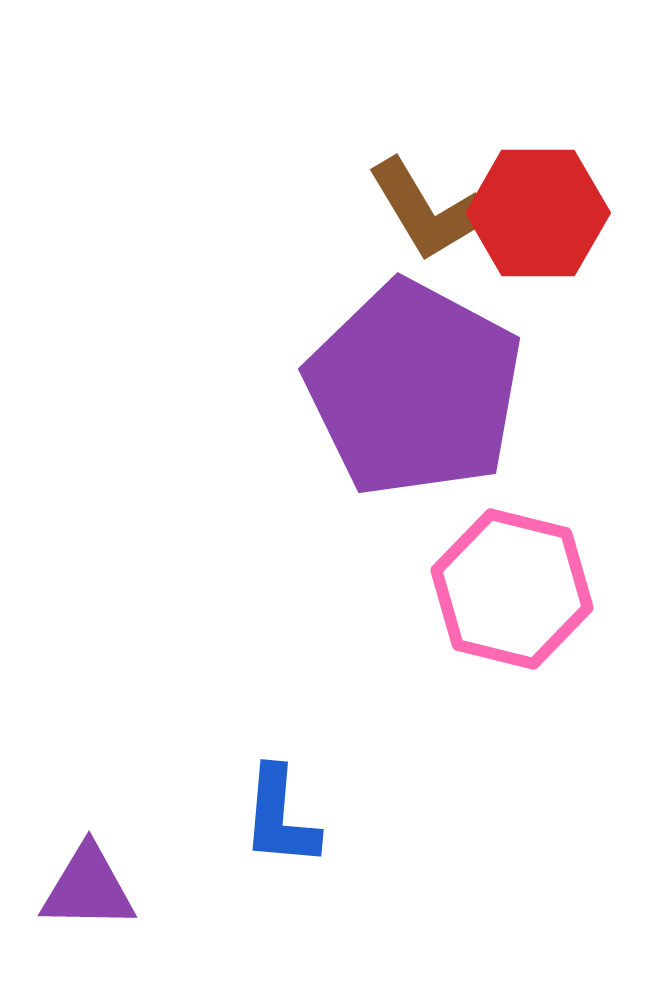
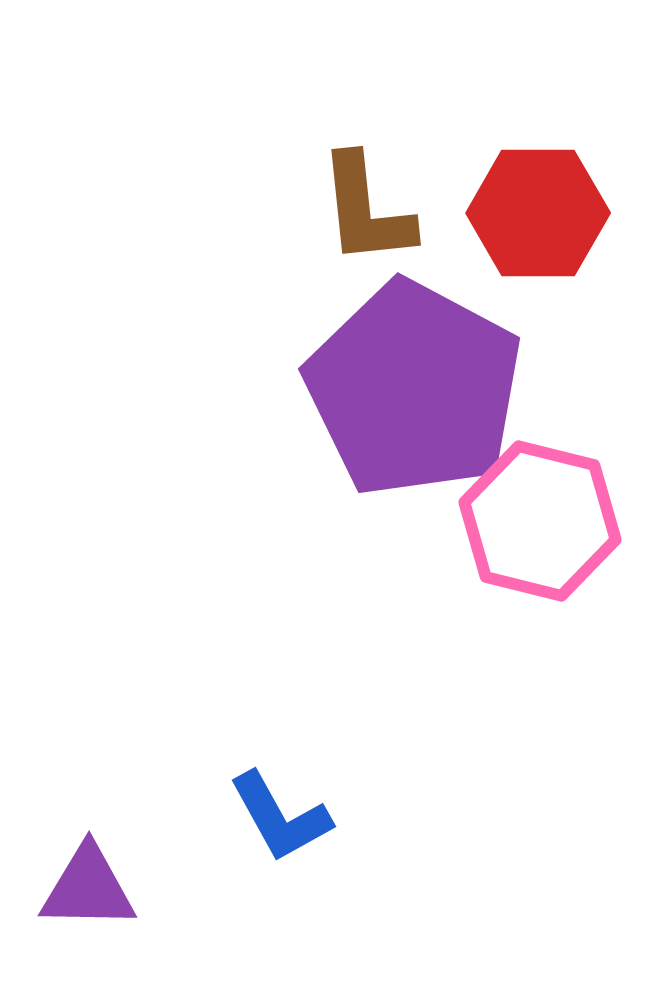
brown L-shape: moved 61 px left; rotated 25 degrees clockwise
pink hexagon: moved 28 px right, 68 px up
blue L-shape: rotated 34 degrees counterclockwise
